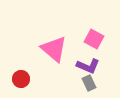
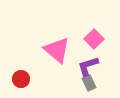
pink square: rotated 18 degrees clockwise
pink triangle: moved 3 px right, 1 px down
purple L-shape: rotated 140 degrees clockwise
